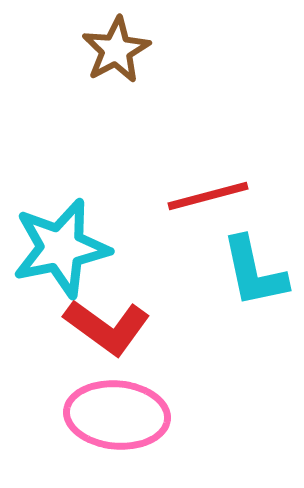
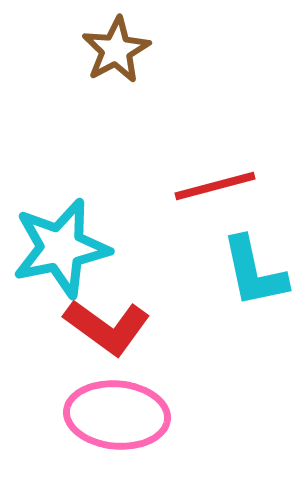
red line: moved 7 px right, 10 px up
